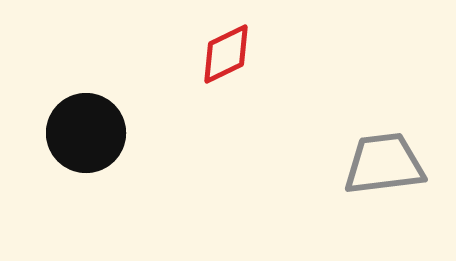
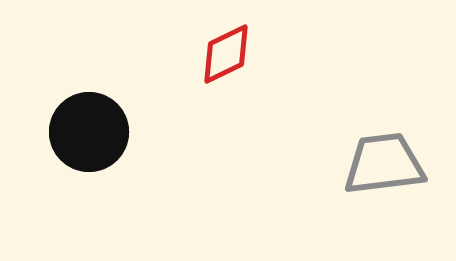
black circle: moved 3 px right, 1 px up
